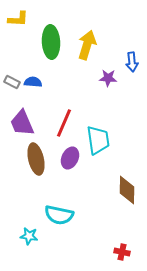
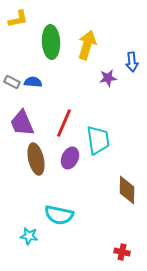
yellow L-shape: rotated 15 degrees counterclockwise
purple star: rotated 12 degrees counterclockwise
